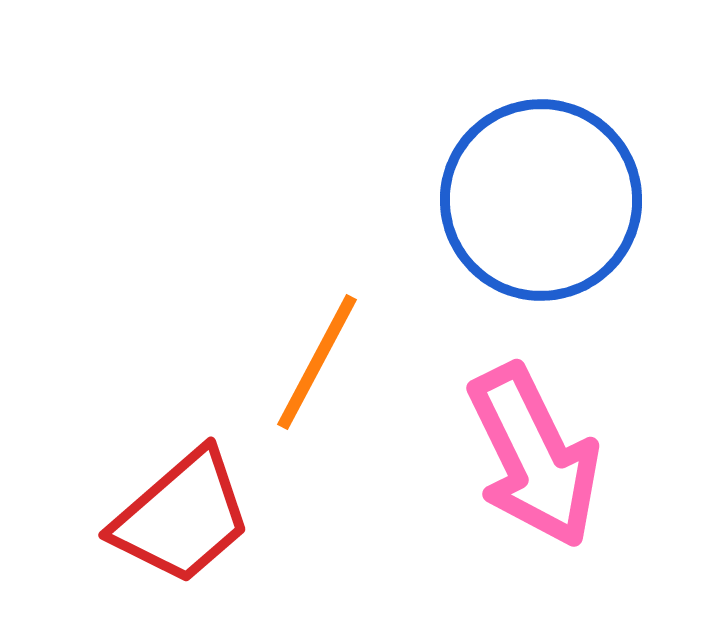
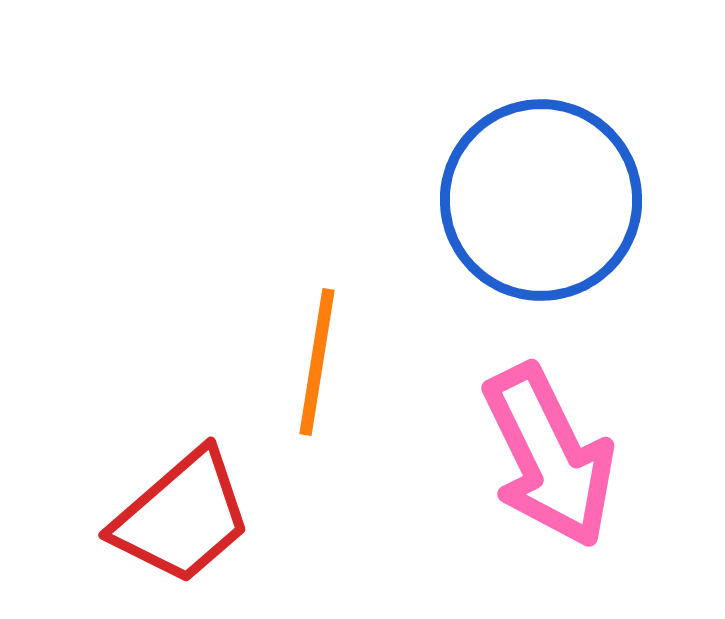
orange line: rotated 19 degrees counterclockwise
pink arrow: moved 15 px right
